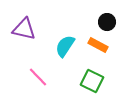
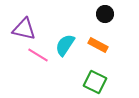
black circle: moved 2 px left, 8 px up
cyan semicircle: moved 1 px up
pink line: moved 22 px up; rotated 15 degrees counterclockwise
green square: moved 3 px right, 1 px down
